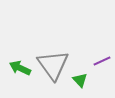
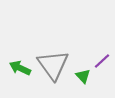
purple line: rotated 18 degrees counterclockwise
green triangle: moved 3 px right, 4 px up
